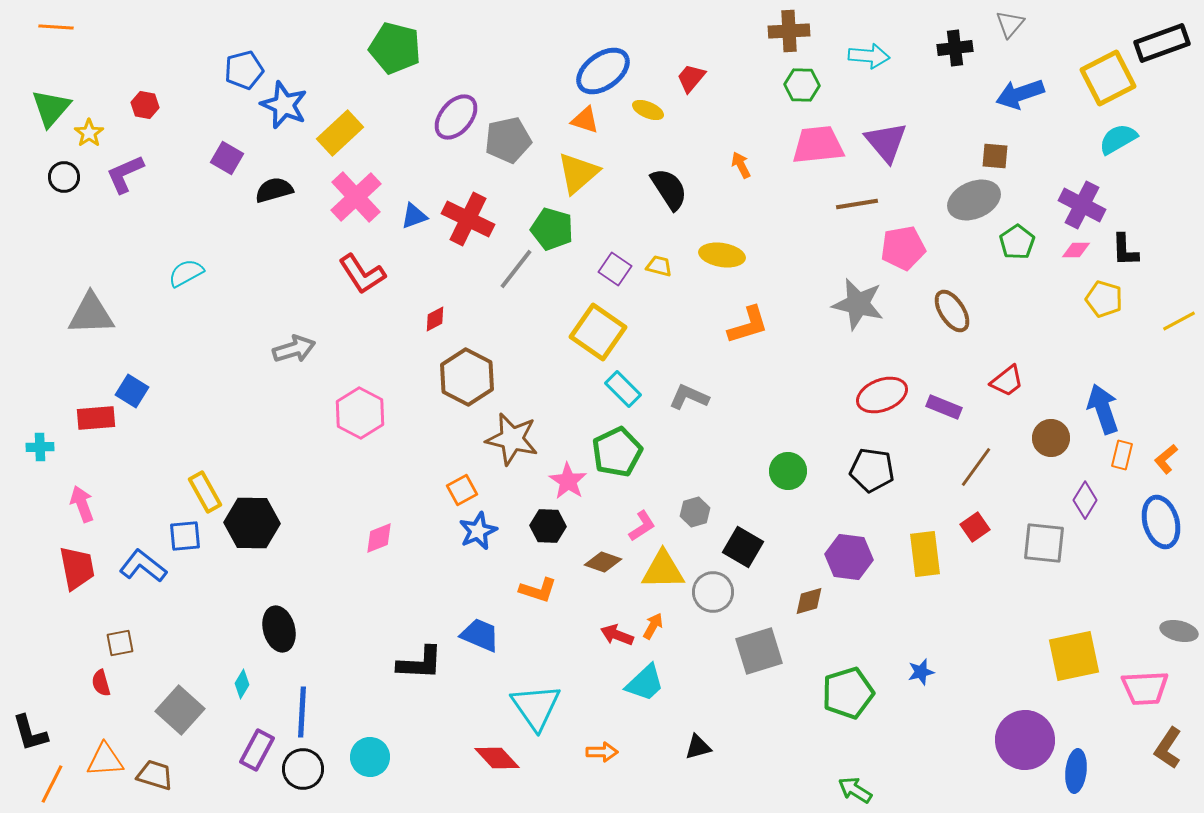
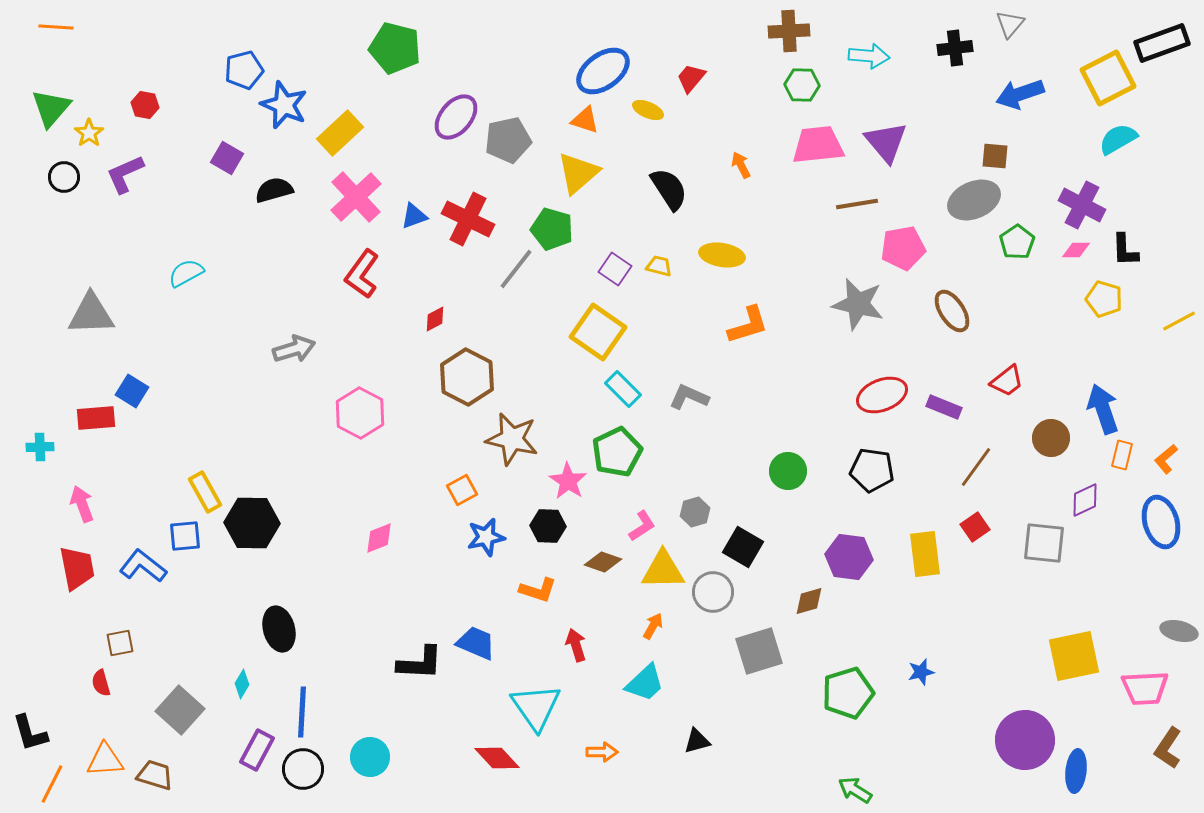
red L-shape at (362, 274): rotated 69 degrees clockwise
purple diamond at (1085, 500): rotated 33 degrees clockwise
blue star at (478, 531): moved 8 px right, 6 px down; rotated 12 degrees clockwise
blue trapezoid at (480, 635): moved 4 px left, 8 px down
red arrow at (617, 635): moved 41 px left, 10 px down; rotated 52 degrees clockwise
black triangle at (698, 747): moved 1 px left, 6 px up
